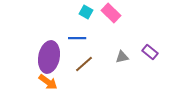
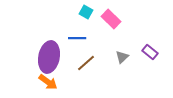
pink rectangle: moved 6 px down
gray triangle: rotated 32 degrees counterclockwise
brown line: moved 2 px right, 1 px up
